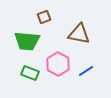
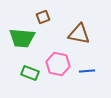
brown square: moved 1 px left
green trapezoid: moved 5 px left, 3 px up
pink hexagon: rotated 15 degrees counterclockwise
blue line: moved 1 px right; rotated 28 degrees clockwise
